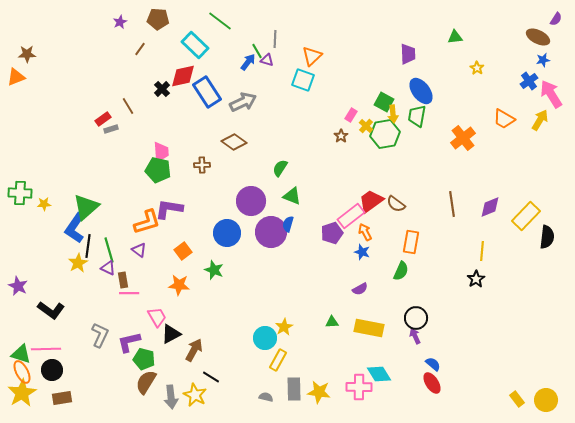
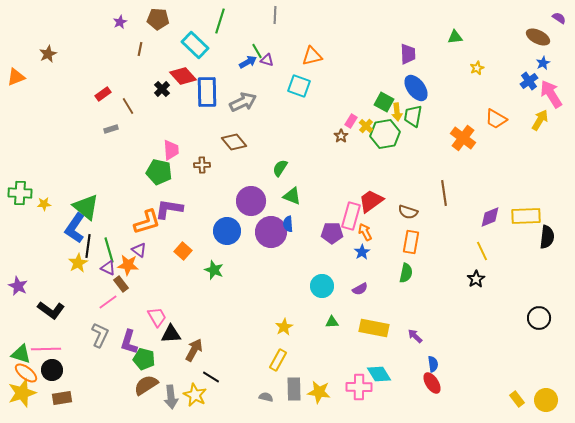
purple semicircle at (556, 19): moved 3 px right, 1 px up; rotated 88 degrees counterclockwise
green line at (220, 21): rotated 70 degrees clockwise
gray line at (275, 39): moved 24 px up
brown line at (140, 49): rotated 24 degrees counterclockwise
brown star at (27, 54): moved 21 px right; rotated 24 degrees counterclockwise
orange triangle at (312, 56): rotated 30 degrees clockwise
blue star at (543, 60): moved 3 px down; rotated 16 degrees counterclockwise
blue arrow at (248, 62): rotated 24 degrees clockwise
yellow star at (477, 68): rotated 16 degrees clockwise
red diamond at (183, 76): rotated 60 degrees clockwise
cyan square at (303, 80): moved 4 px left, 6 px down
blue ellipse at (421, 91): moved 5 px left, 3 px up
blue rectangle at (207, 92): rotated 32 degrees clockwise
yellow arrow at (393, 114): moved 4 px right, 2 px up
pink rectangle at (351, 115): moved 6 px down
green trapezoid at (417, 116): moved 4 px left
red rectangle at (103, 119): moved 25 px up
orange trapezoid at (504, 119): moved 8 px left
orange cross at (463, 138): rotated 15 degrees counterclockwise
brown diamond at (234, 142): rotated 15 degrees clockwise
pink trapezoid at (161, 152): moved 10 px right, 2 px up
green pentagon at (158, 170): moved 1 px right, 2 px down
brown semicircle at (396, 204): moved 12 px right, 8 px down; rotated 18 degrees counterclockwise
brown line at (452, 204): moved 8 px left, 11 px up
green triangle at (86, 207): rotated 40 degrees counterclockwise
purple diamond at (490, 207): moved 10 px down
pink rectangle at (351, 216): rotated 36 degrees counterclockwise
yellow rectangle at (526, 216): rotated 44 degrees clockwise
blue semicircle at (288, 224): rotated 21 degrees counterclockwise
blue circle at (227, 233): moved 2 px up
purple pentagon at (332, 233): rotated 20 degrees clockwise
orange square at (183, 251): rotated 12 degrees counterclockwise
yellow line at (482, 251): rotated 30 degrees counterclockwise
blue star at (362, 252): rotated 21 degrees clockwise
green semicircle at (401, 271): moved 5 px right, 2 px down; rotated 12 degrees counterclockwise
brown rectangle at (123, 280): moved 2 px left, 4 px down; rotated 28 degrees counterclockwise
orange star at (179, 285): moved 51 px left, 20 px up
pink line at (129, 293): moved 21 px left, 9 px down; rotated 36 degrees counterclockwise
black circle at (416, 318): moved 123 px right
yellow rectangle at (369, 328): moved 5 px right
black triangle at (171, 334): rotated 25 degrees clockwise
purple arrow at (415, 336): rotated 21 degrees counterclockwise
cyan circle at (265, 338): moved 57 px right, 52 px up
purple L-shape at (129, 342): rotated 60 degrees counterclockwise
blue semicircle at (433, 364): rotated 42 degrees clockwise
orange ellipse at (22, 372): moved 4 px right, 1 px down; rotated 25 degrees counterclockwise
brown semicircle at (146, 382): moved 3 px down; rotated 25 degrees clockwise
yellow star at (22, 393): rotated 12 degrees clockwise
